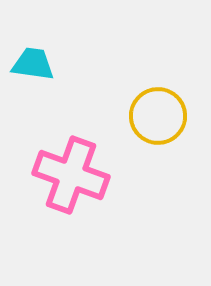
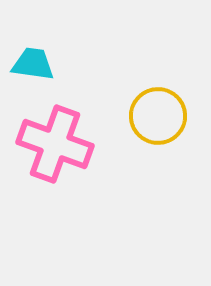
pink cross: moved 16 px left, 31 px up
